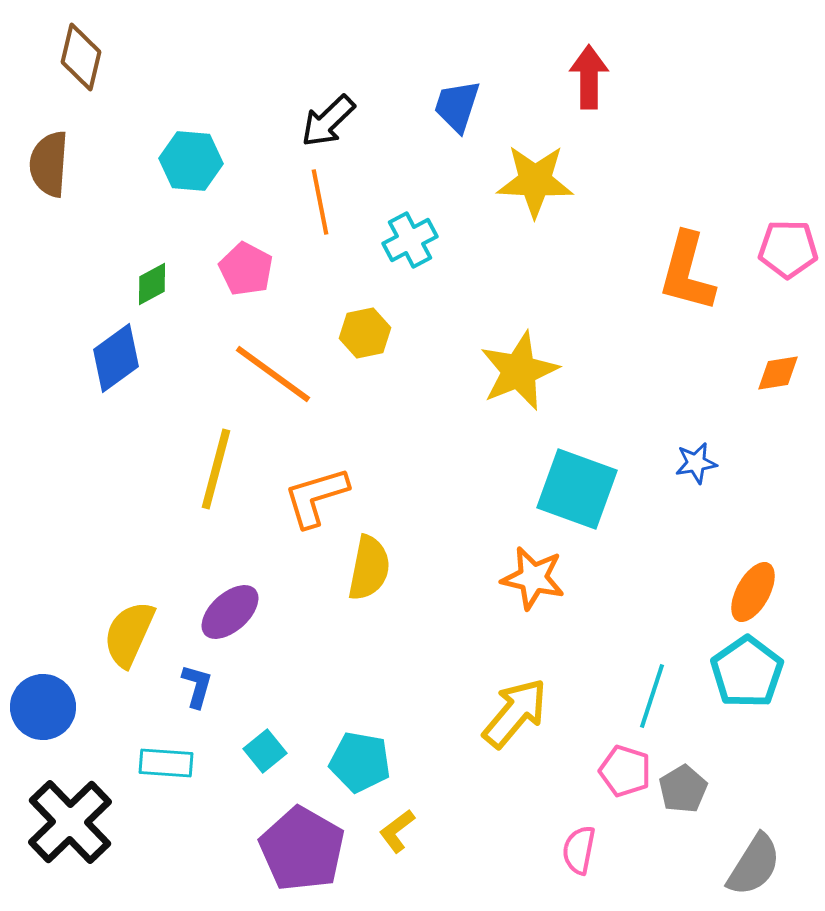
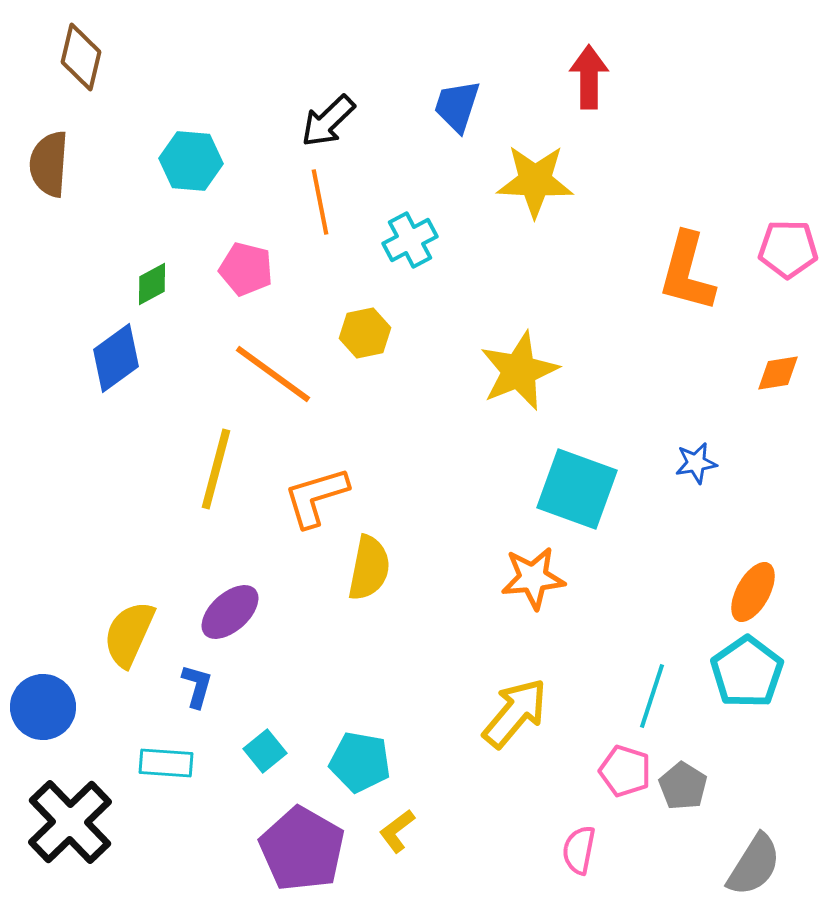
pink pentagon at (246, 269): rotated 14 degrees counterclockwise
orange star at (533, 578): rotated 18 degrees counterclockwise
gray pentagon at (683, 789): moved 3 px up; rotated 9 degrees counterclockwise
